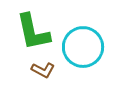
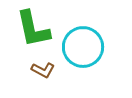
green L-shape: moved 3 px up
